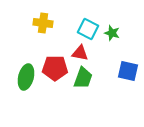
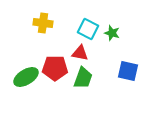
green ellipse: rotated 45 degrees clockwise
